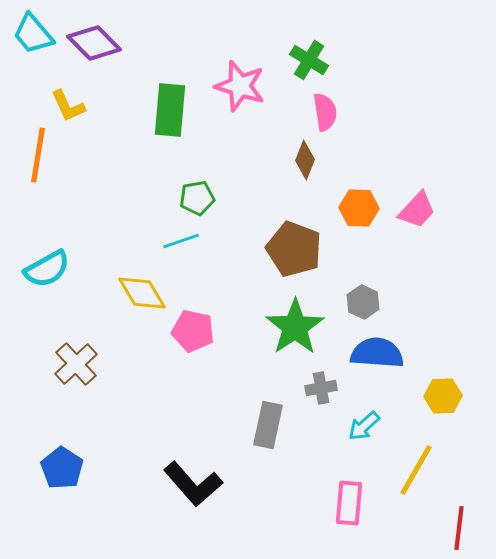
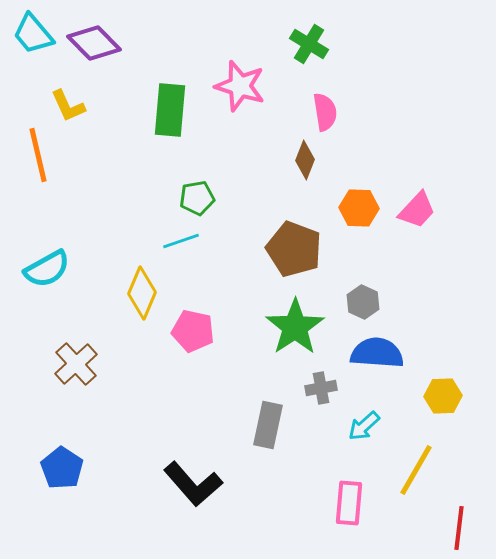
green cross: moved 16 px up
orange line: rotated 22 degrees counterclockwise
yellow diamond: rotated 54 degrees clockwise
